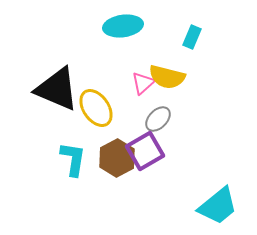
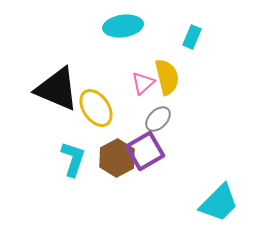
yellow semicircle: rotated 117 degrees counterclockwise
cyan L-shape: rotated 9 degrees clockwise
cyan trapezoid: moved 1 px right, 3 px up; rotated 6 degrees counterclockwise
